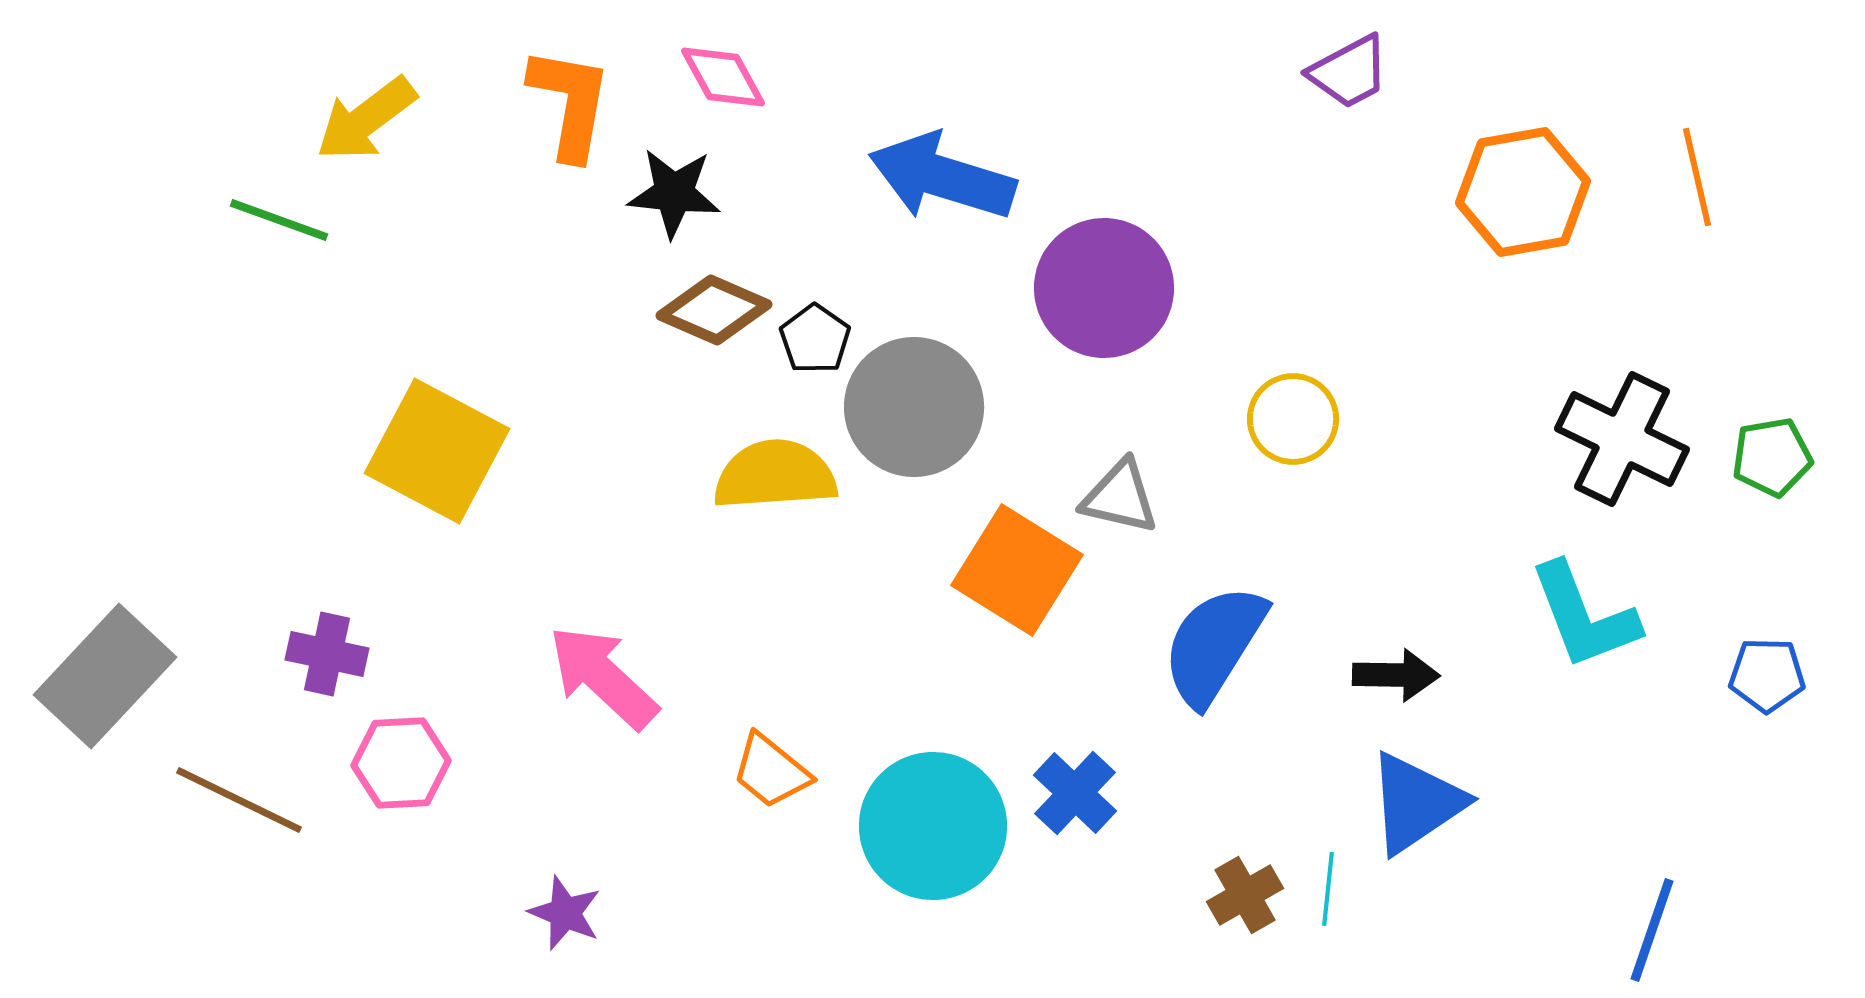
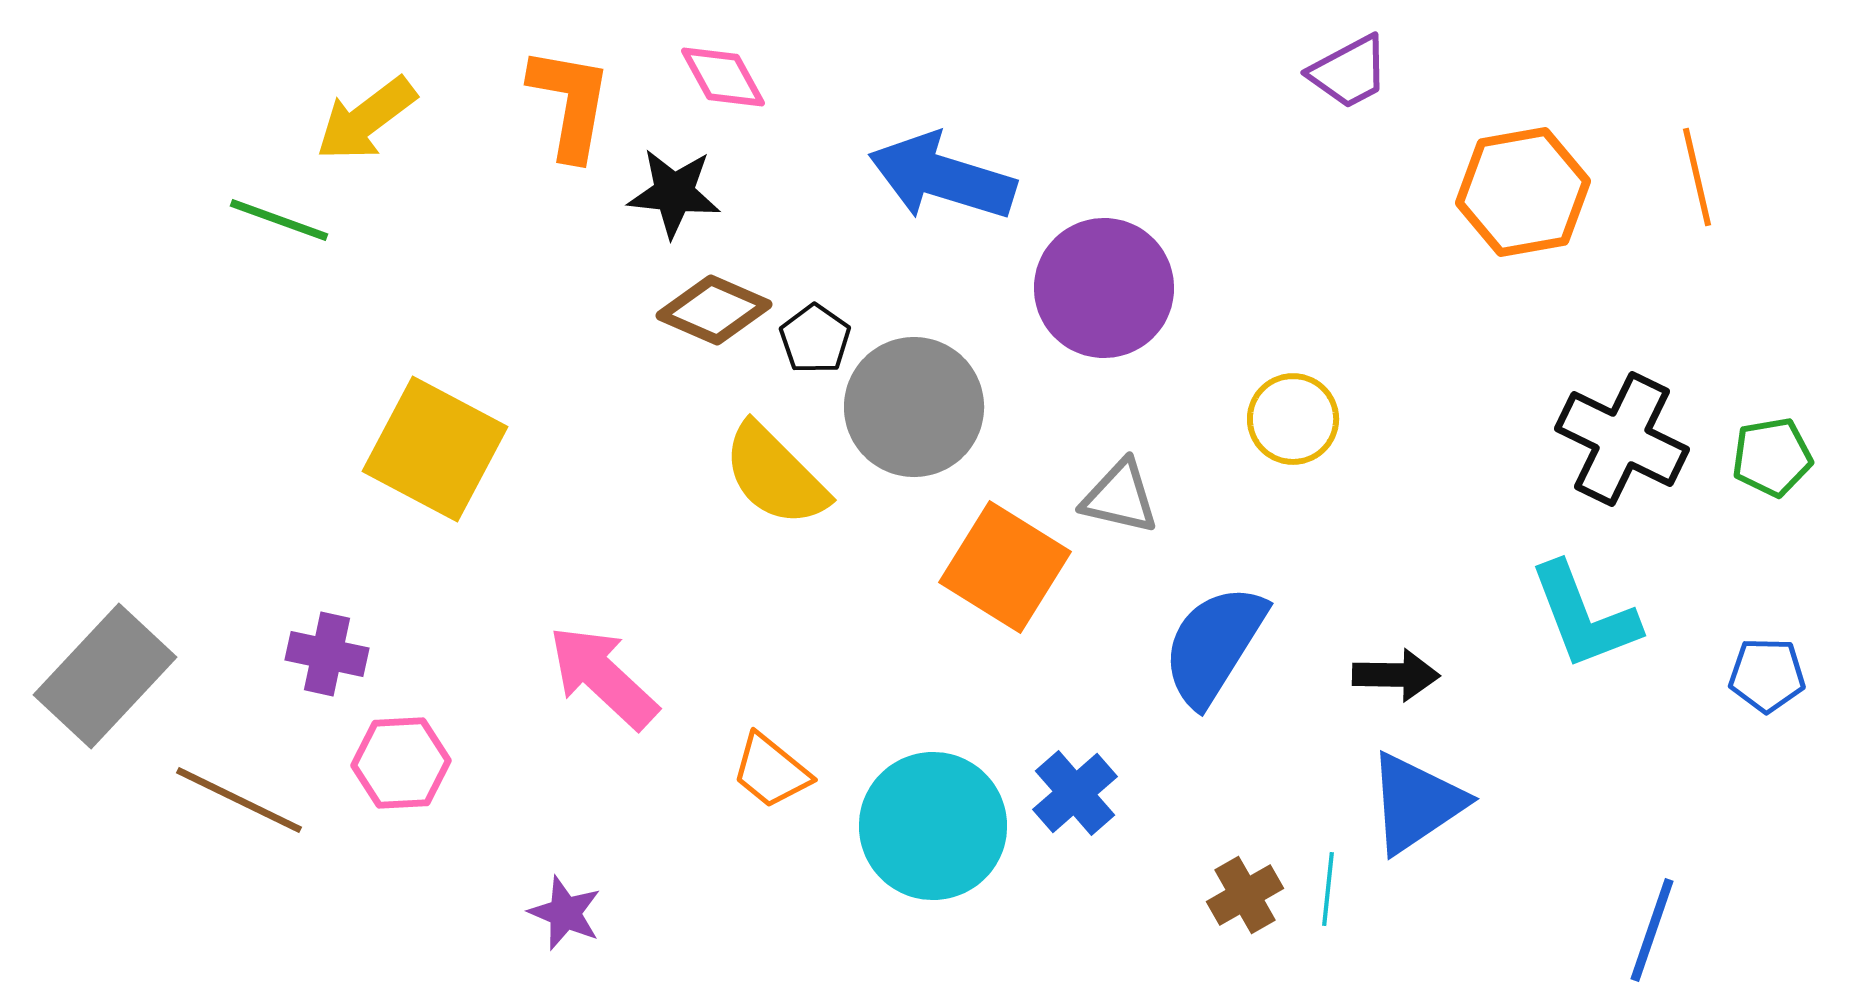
yellow square: moved 2 px left, 2 px up
yellow semicircle: rotated 131 degrees counterclockwise
orange square: moved 12 px left, 3 px up
blue cross: rotated 6 degrees clockwise
